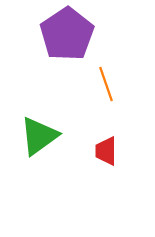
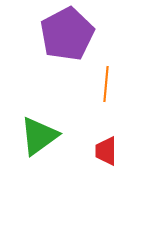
purple pentagon: rotated 6 degrees clockwise
orange line: rotated 24 degrees clockwise
